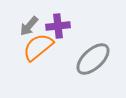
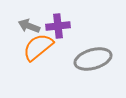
gray arrow: rotated 70 degrees clockwise
gray ellipse: rotated 27 degrees clockwise
